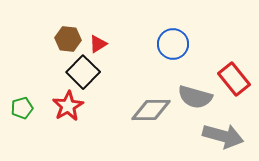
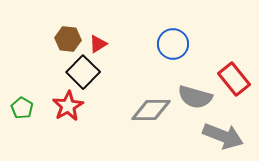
green pentagon: rotated 25 degrees counterclockwise
gray arrow: rotated 6 degrees clockwise
